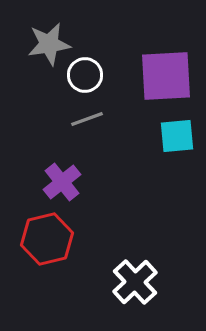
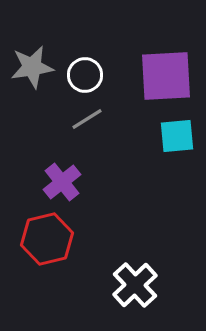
gray star: moved 17 px left, 23 px down
gray line: rotated 12 degrees counterclockwise
white cross: moved 3 px down
